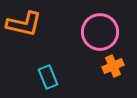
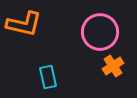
orange cross: rotated 10 degrees counterclockwise
cyan rectangle: rotated 10 degrees clockwise
